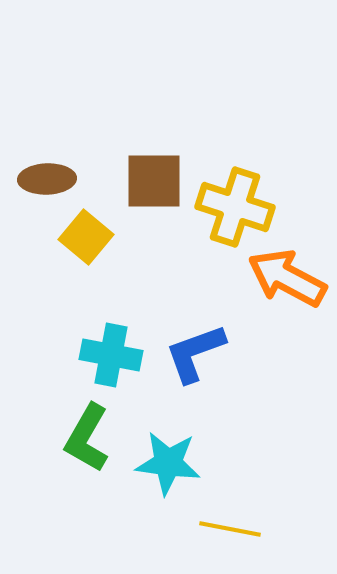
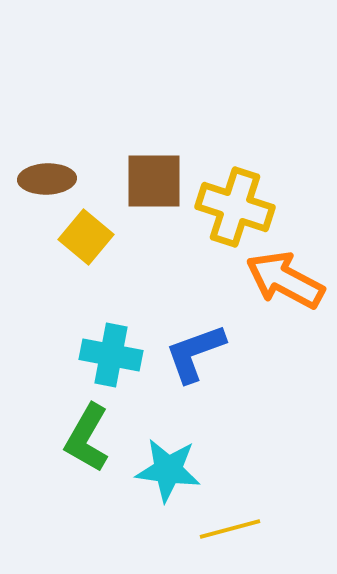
orange arrow: moved 2 px left, 2 px down
cyan star: moved 7 px down
yellow line: rotated 26 degrees counterclockwise
